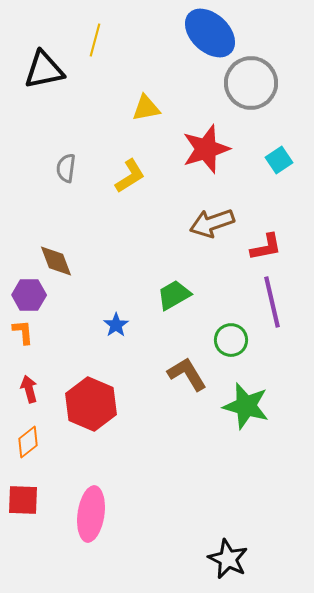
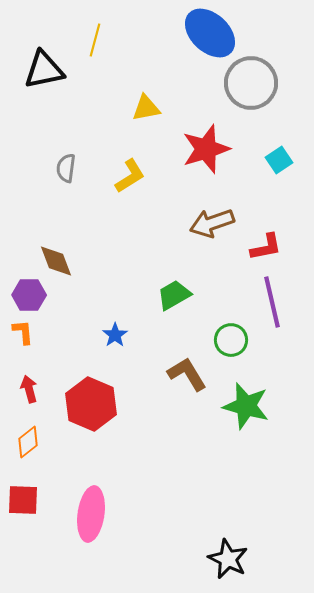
blue star: moved 1 px left, 10 px down
